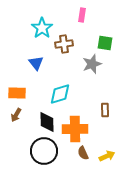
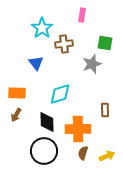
orange cross: moved 3 px right
brown semicircle: rotated 40 degrees clockwise
